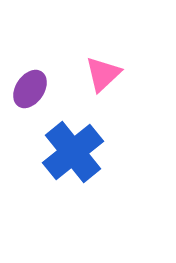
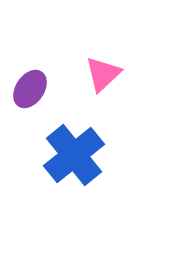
blue cross: moved 1 px right, 3 px down
